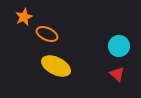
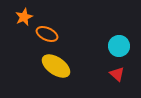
yellow ellipse: rotated 8 degrees clockwise
